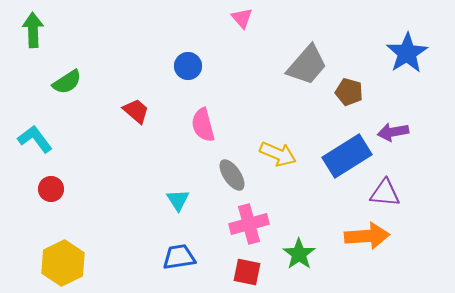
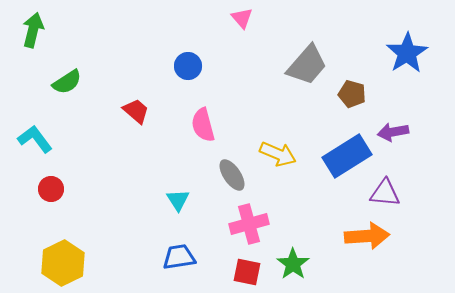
green arrow: rotated 16 degrees clockwise
brown pentagon: moved 3 px right, 2 px down
green star: moved 6 px left, 10 px down
